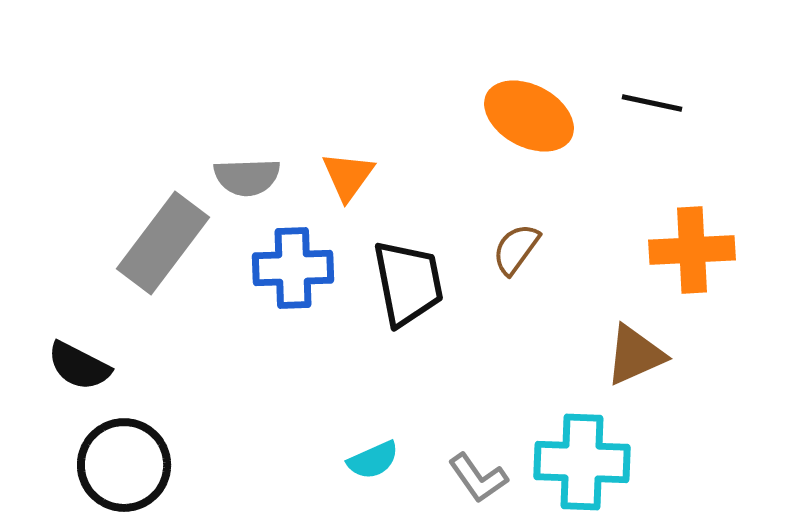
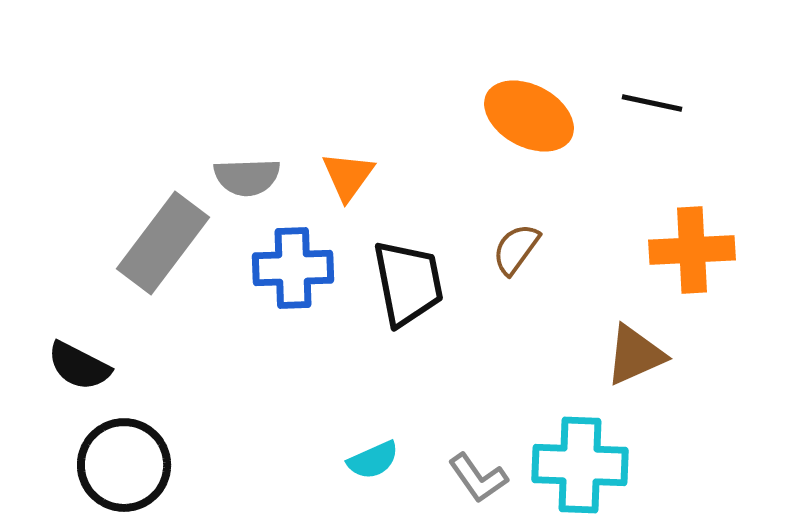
cyan cross: moved 2 px left, 3 px down
